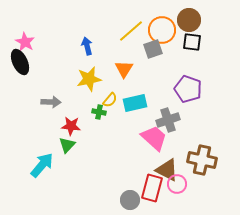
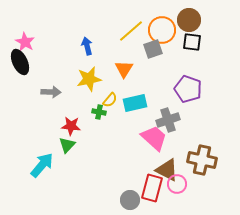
gray arrow: moved 10 px up
